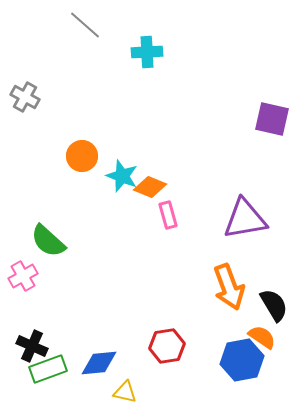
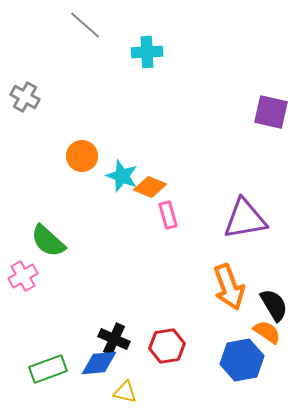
purple square: moved 1 px left, 7 px up
orange semicircle: moved 5 px right, 5 px up
black cross: moved 82 px right, 7 px up
